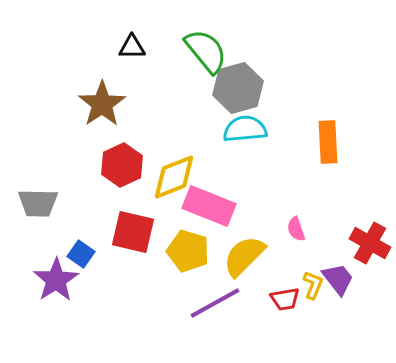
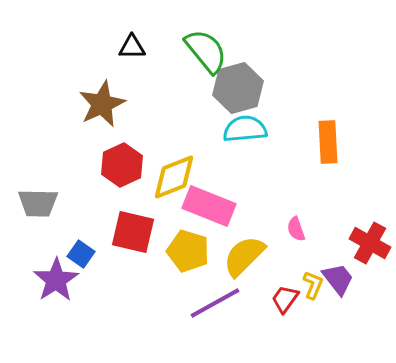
brown star: rotated 9 degrees clockwise
red trapezoid: rotated 136 degrees clockwise
